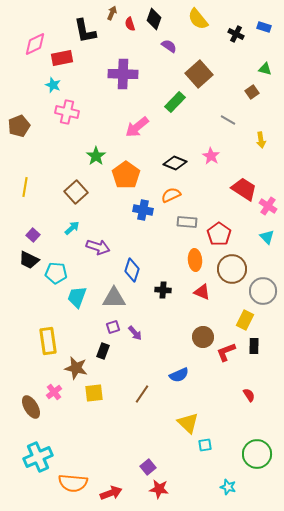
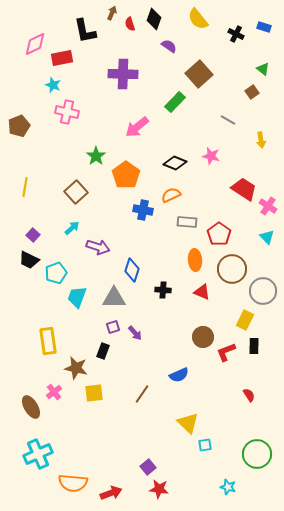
green triangle at (265, 69): moved 2 px left; rotated 24 degrees clockwise
pink star at (211, 156): rotated 18 degrees counterclockwise
cyan pentagon at (56, 273): rotated 25 degrees counterclockwise
cyan cross at (38, 457): moved 3 px up
